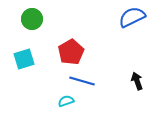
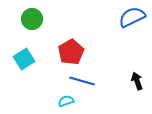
cyan square: rotated 15 degrees counterclockwise
